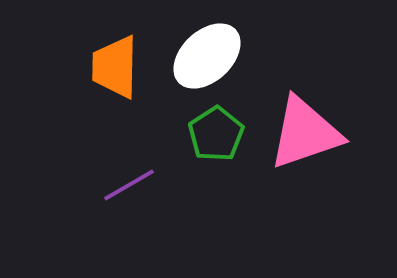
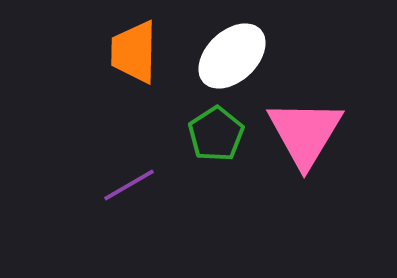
white ellipse: moved 25 px right
orange trapezoid: moved 19 px right, 15 px up
pink triangle: rotated 40 degrees counterclockwise
